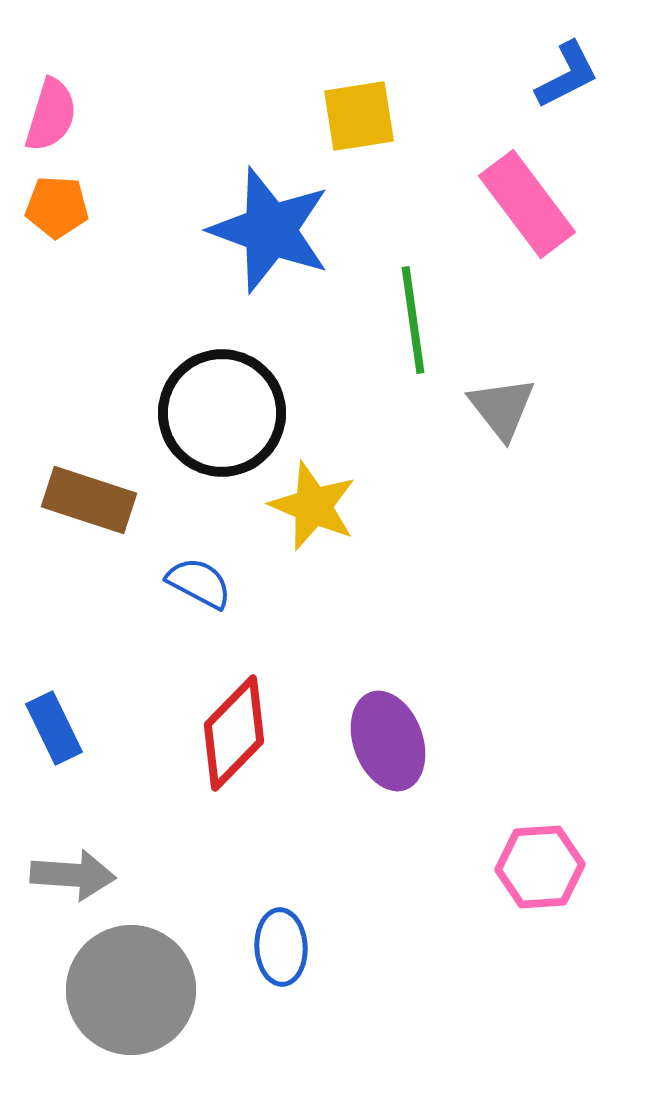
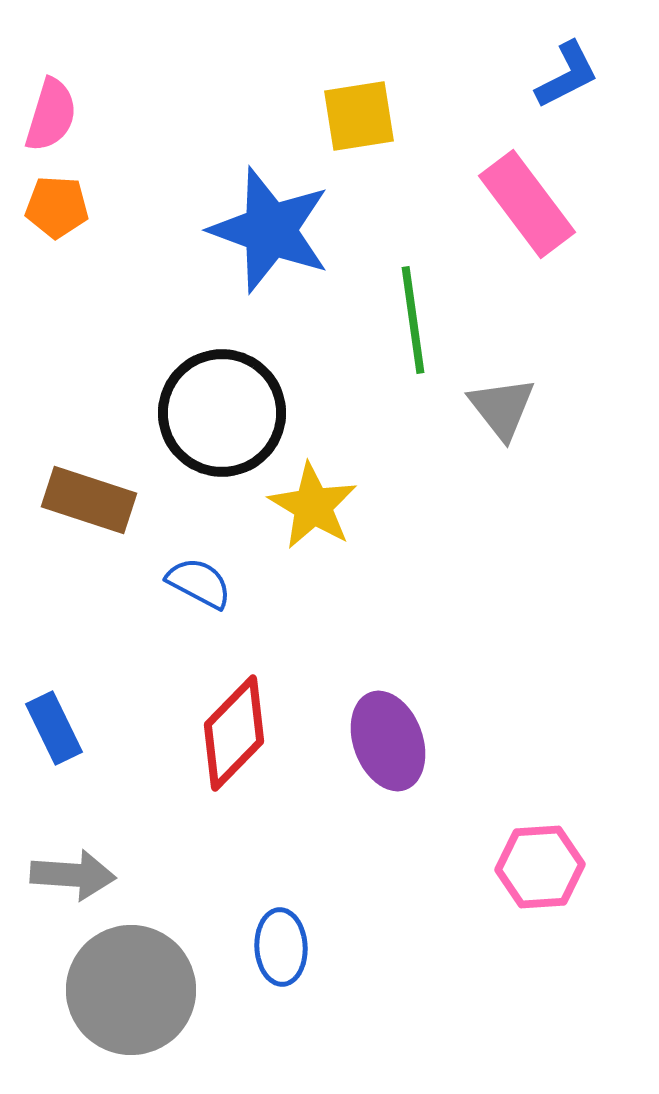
yellow star: rotated 8 degrees clockwise
